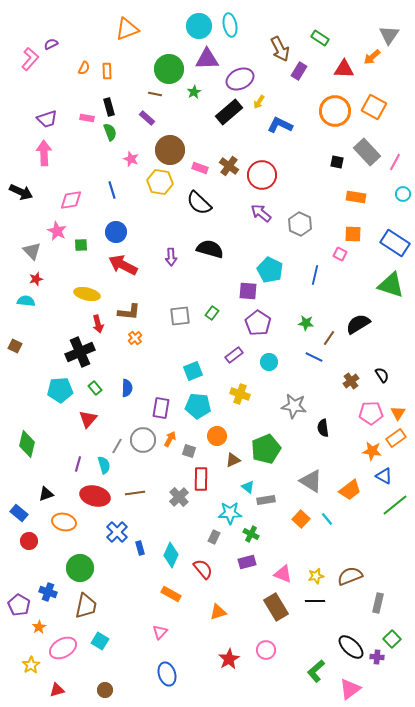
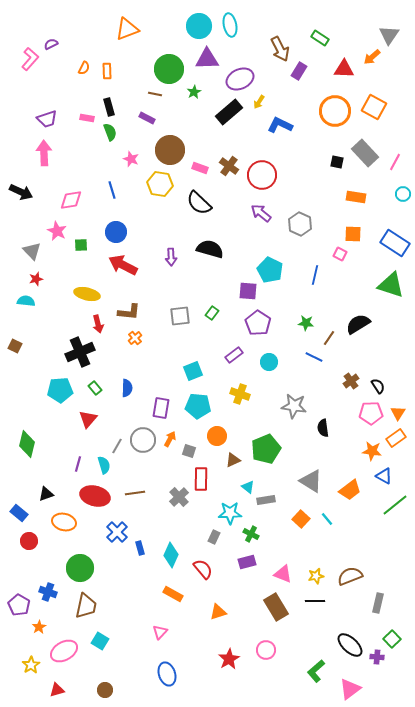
purple rectangle at (147, 118): rotated 14 degrees counterclockwise
gray rectangle at (367, 152): moved 2 px left, 1 px down
yellow hexagon at (160, 182): moved 2 px down
black semicircle at (382, 375): moved 4 px left, 11 px down
orange rectangle at (171, 594): moved 2 px right
black ellipse at (351, 647): moved 1 px left, 2 px up
pink ellipse at (63, 648): moved 1 px right, 3 px down
